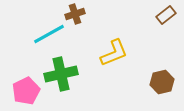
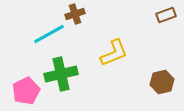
brown rectangle: rotated 18 degrees clockwise
